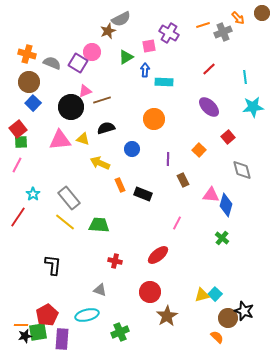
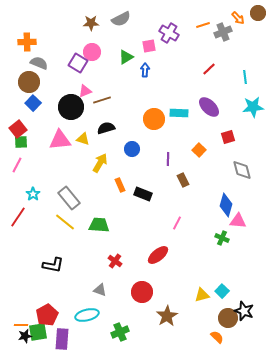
brown circle at (262, 13): moved 4 px left
brown star at (108, 31): moved 17 px left, 8 px up; rotated 21 degrees clockwise
orange cross at (27, 54): moved 12 px up; rotated 18 degrees counterclockwise
gray semicircle at (52, 63): moved 13 px left
cyan rectangle at (164, 82): moved 15 px right, 31 px down
red square at (228, 137): rotated 24 degrees clockwise
yellow arrow at (100, 163): rotated 96 degrees clockwise
pink triangle at (211, 195): moved 27 px right, 26 px down
green cross at (222, 238): rotated 16 degrees counterclockwise
red cross at (115, 261): rotated 24 degrees clockwise
black L-shape at (53, 265): rotated 95 degrees clockwise
red circle at (150, 292): moved 8 px left
cyan square at (215, 294): moved 7 px right, 3 px up
